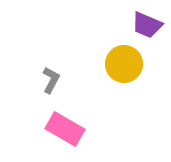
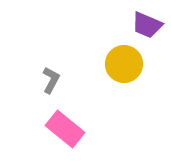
pink rectangle: rotated 9 degrees clockwise
